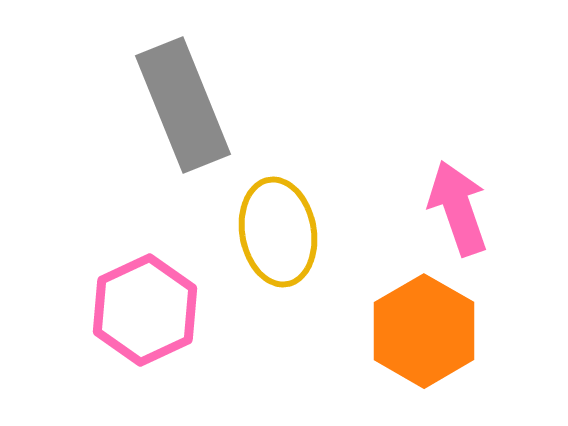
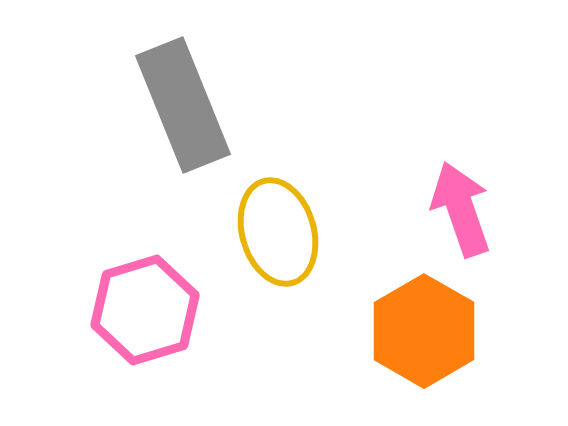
pink arrow: moved 3 px right, 1 px down
yellow ellipse: rotated 6 degrees counterclockwise
pink hexagon: rotated 8 degrees clockwise
